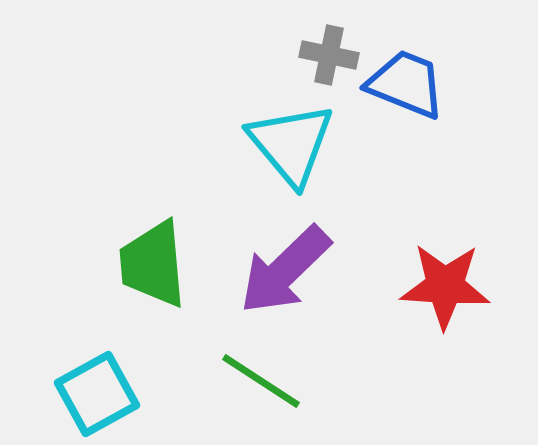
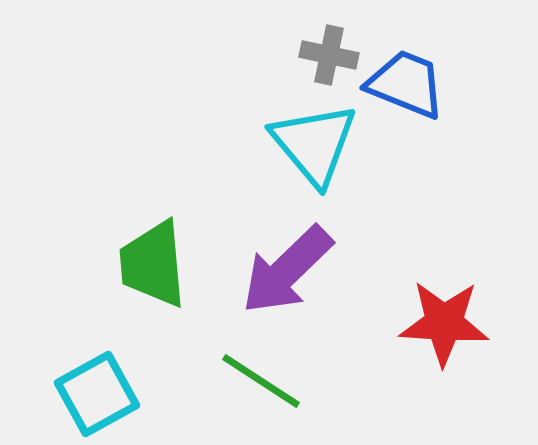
cyan triangle: moved 23 px right
purple arrow: moved 2 px right
red star: moved 1 px left, 37 px down
